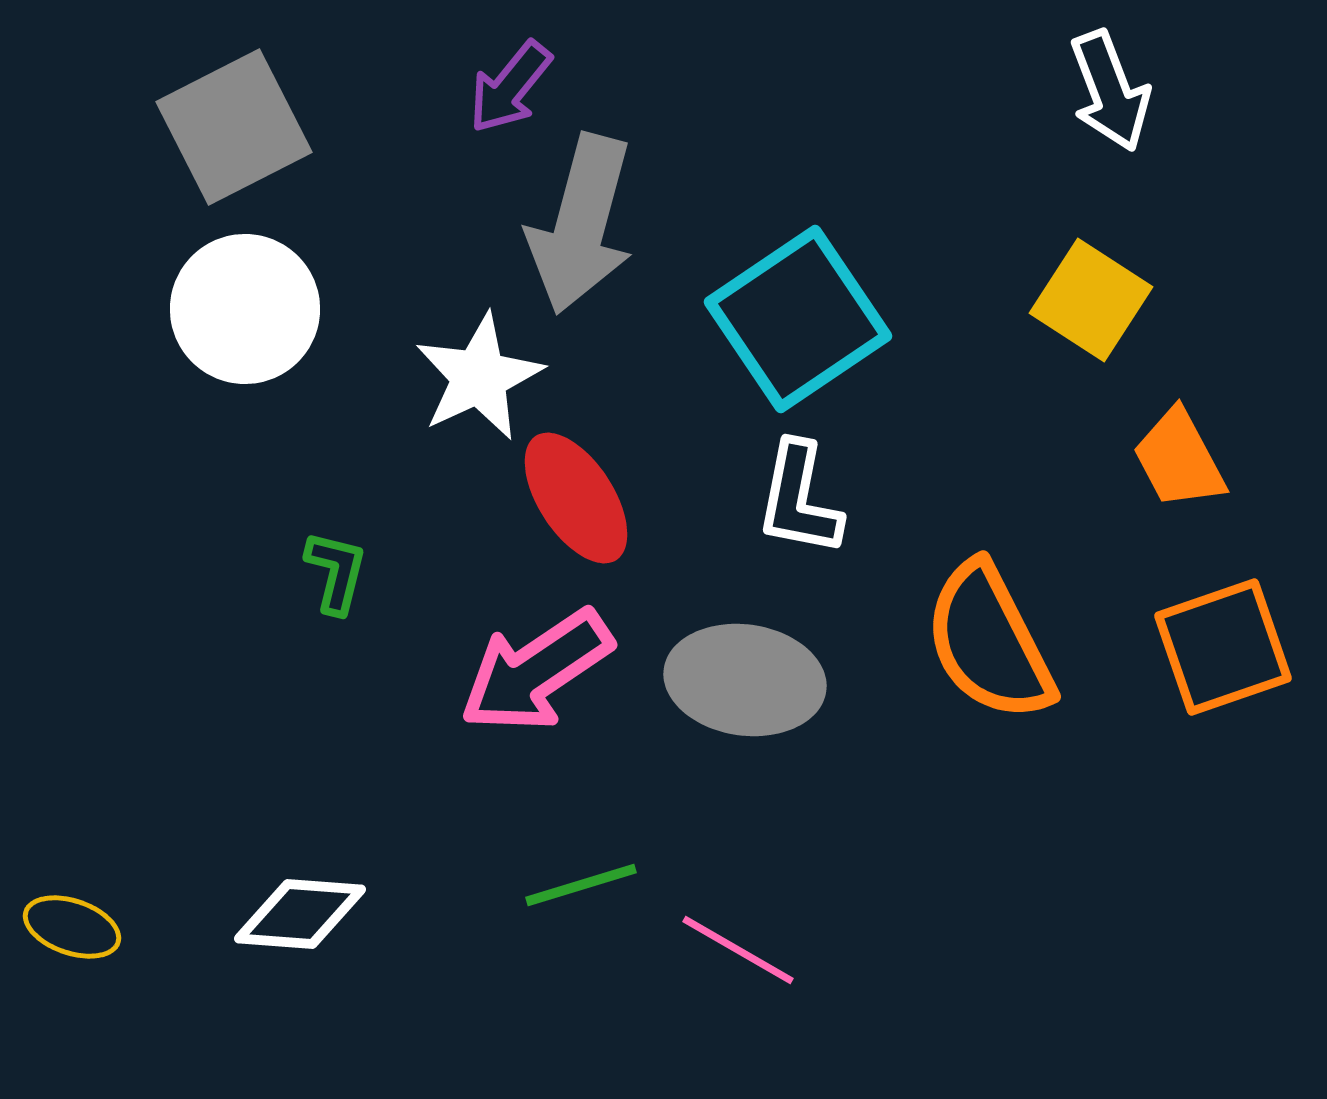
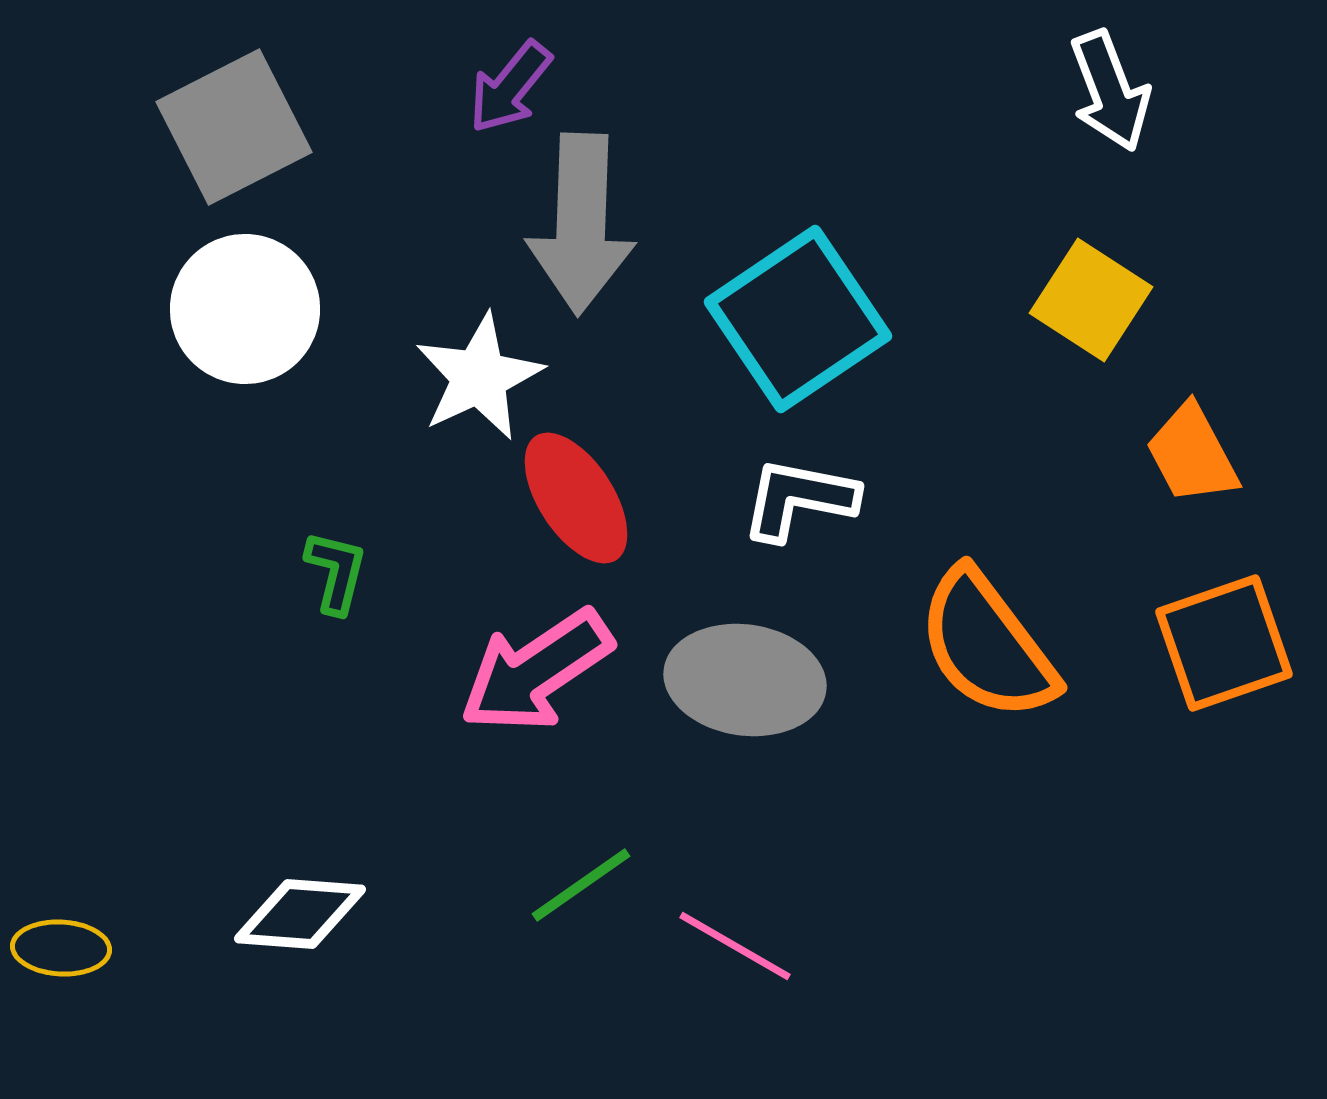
gray arrow: rotated 13 degrees counterclockwise
orange trapezoid: moved 13 px right, 5 px up
white L-shape: rotated 90 degrees clockwise
orange semicircle: moved 2 px left, 3 px down; rotated 10 degrees counterclockwise
orange square: moved 1 px right, 4 px up
green line: rotated 18 degrees counterclockwise
yellow ellipse: moved 11 px left, 21 px down; rotated 16 degrees counterclockwise
pink line: moved 3 px left, 4 px up
